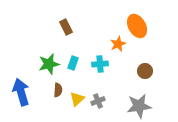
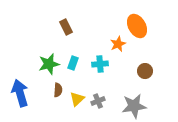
blue arrow: moved 1 px left, 1 px down
gray star: moved 5 px left
